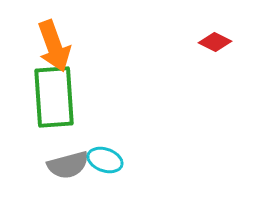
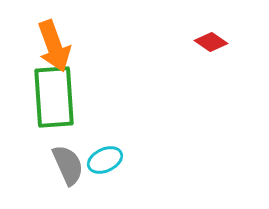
red diamond: moved 4 px left; rotated 8 degrees clockwise
cyan ellipse: rotated 44 degrees counterclockwise
gray semicircle: rotated 99 degrees counterclockwise
